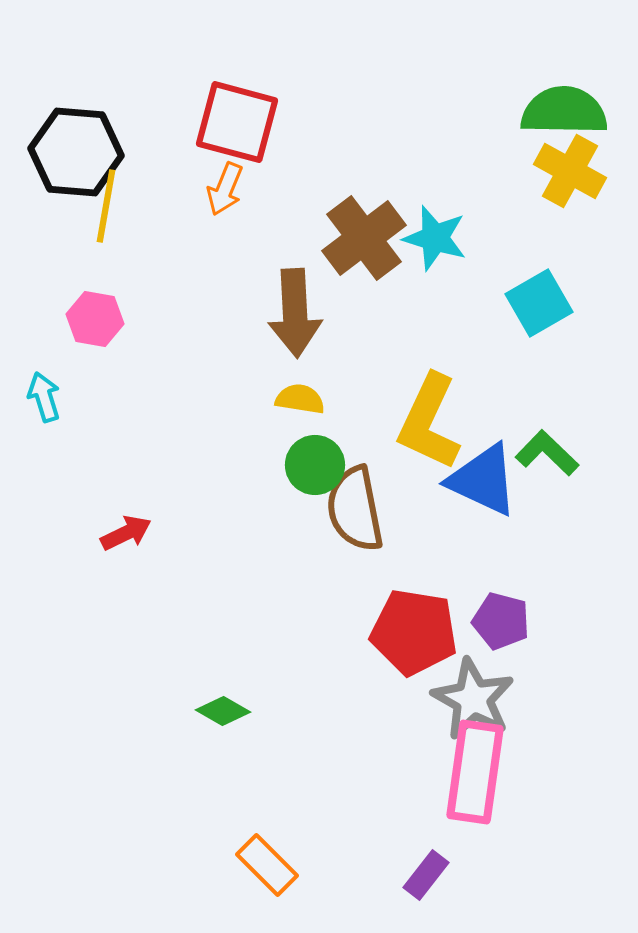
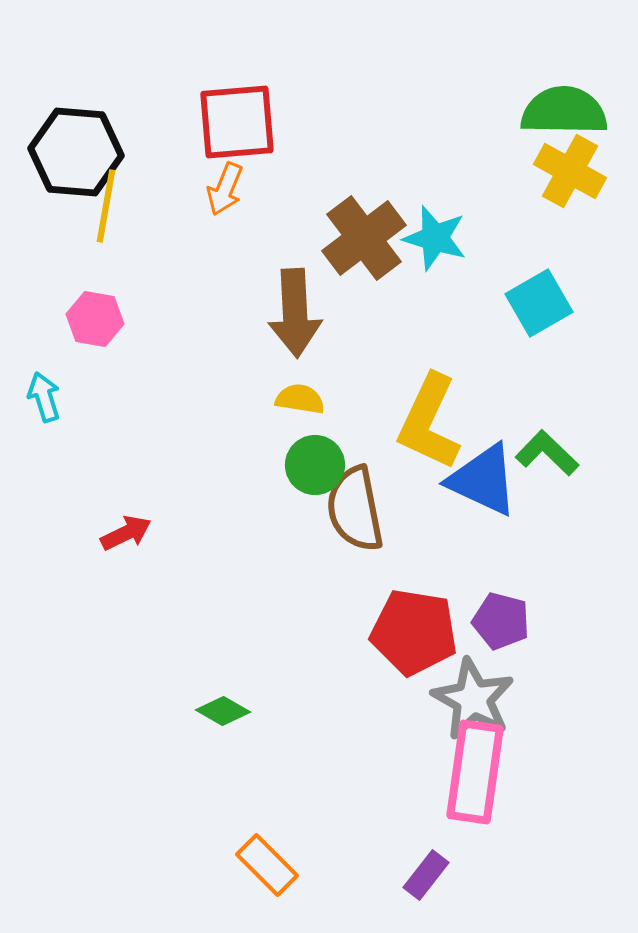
red square: rotated 20 degrees counterclockwise
